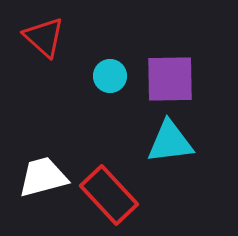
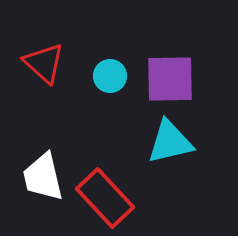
red triangle: moved 26 px down
cyan triangle: rotated 6 degrees counterclockwise
white trapezoid: rotated 88 degrees counterclockwise
red rectangle: moved 4 px left, 3 px down
